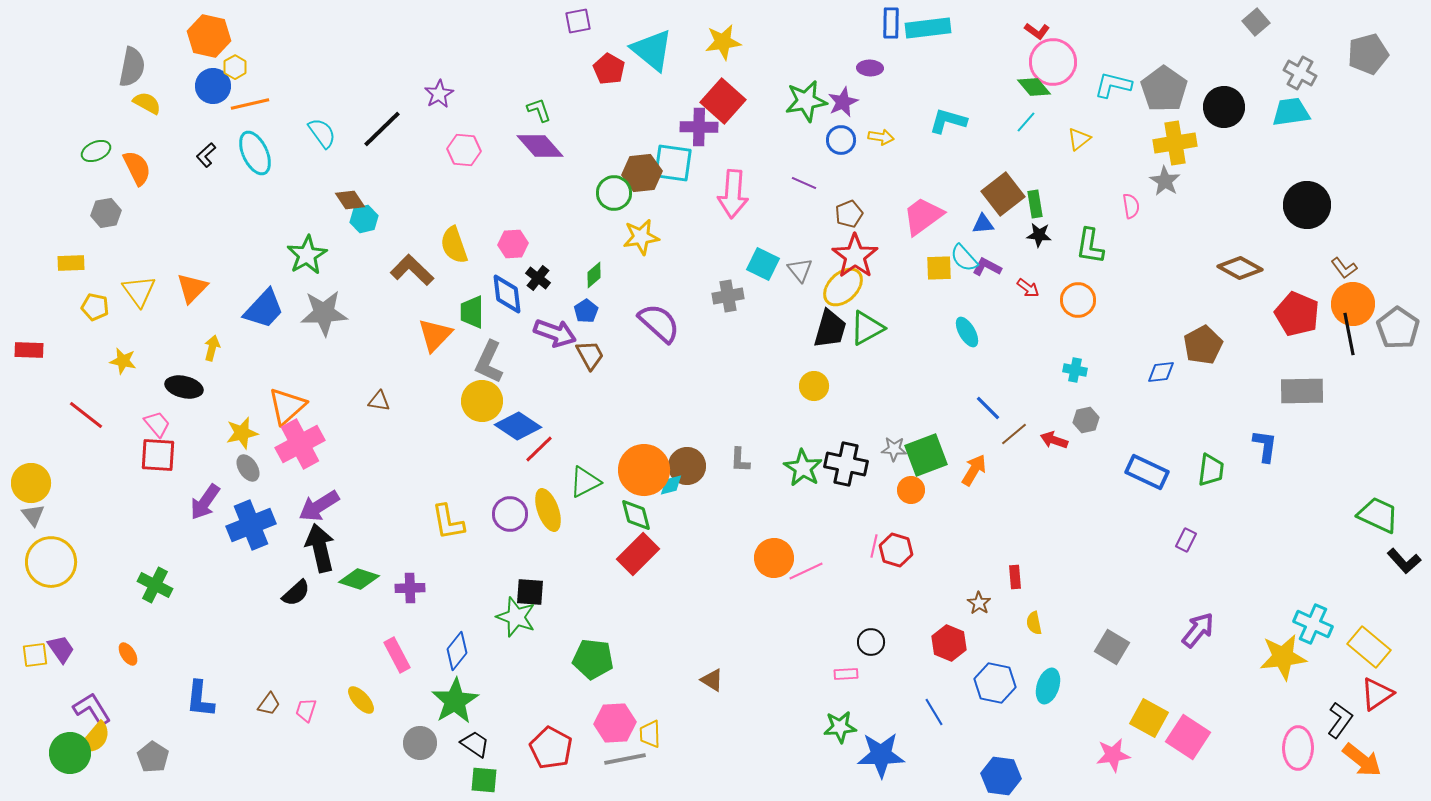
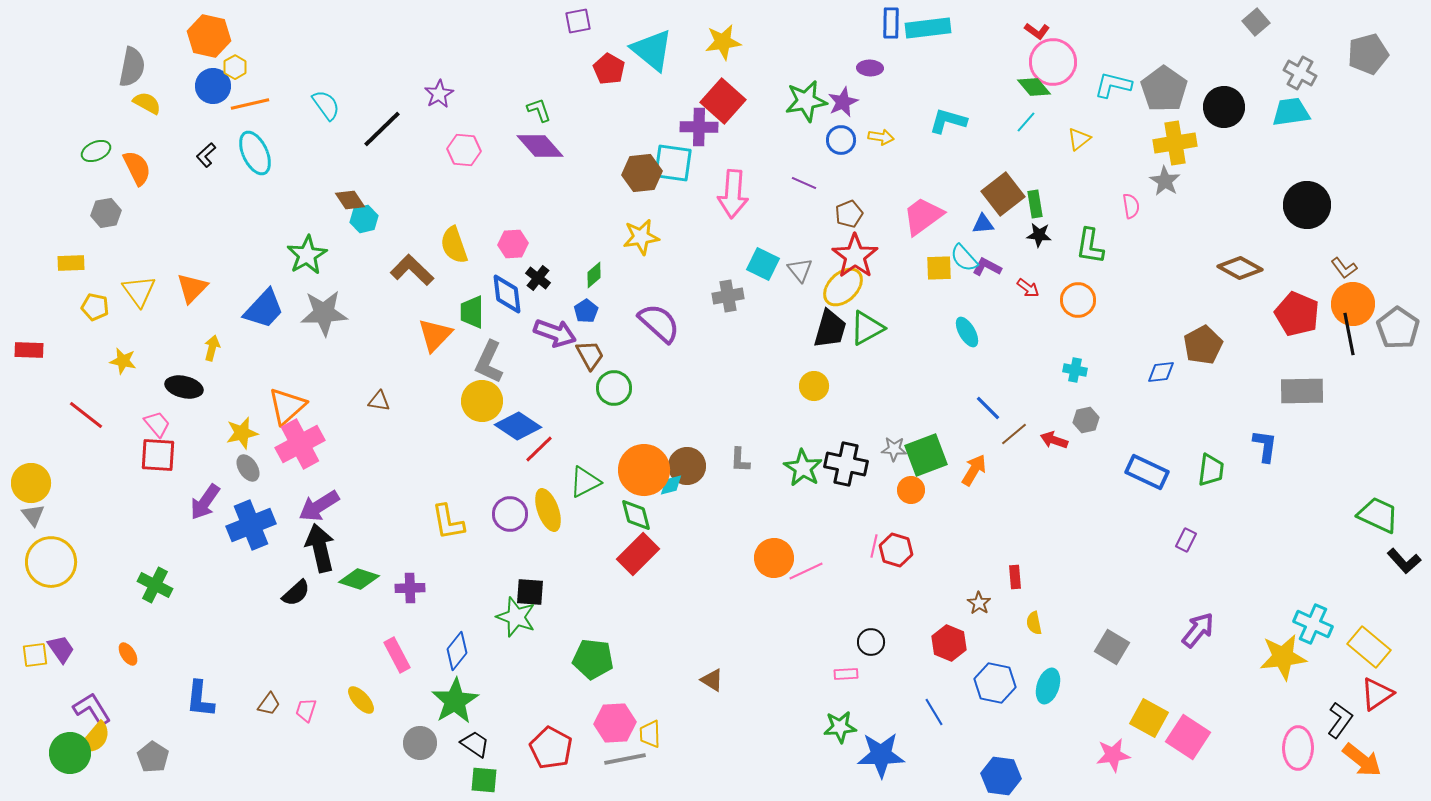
cyan semicircle at (322, 133): moved 4 px right, 28 px up
green circle at (614, 193): moved 195 px down
